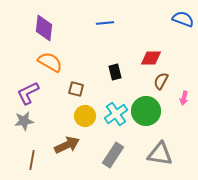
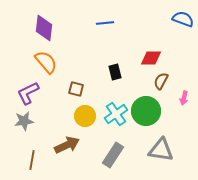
orange semicircle: moved 4 px left; rotated 20 degrees clockwise
gray triangle: moved 1 px right, 4 px up
